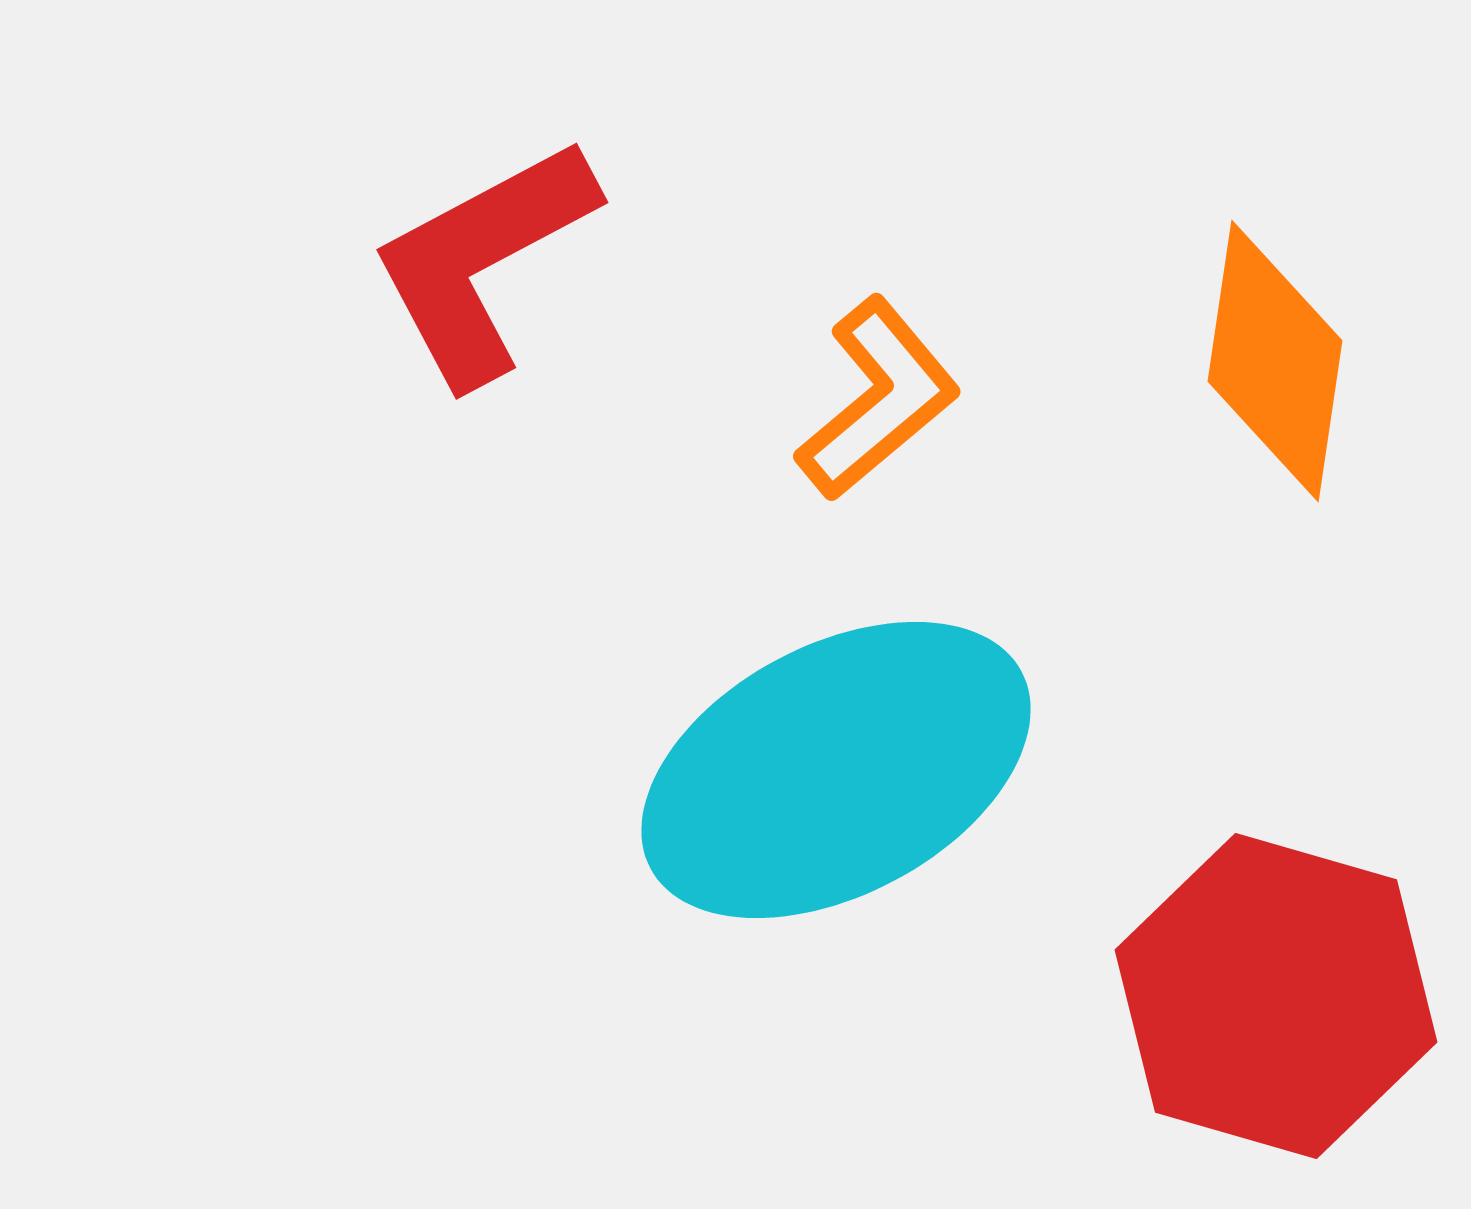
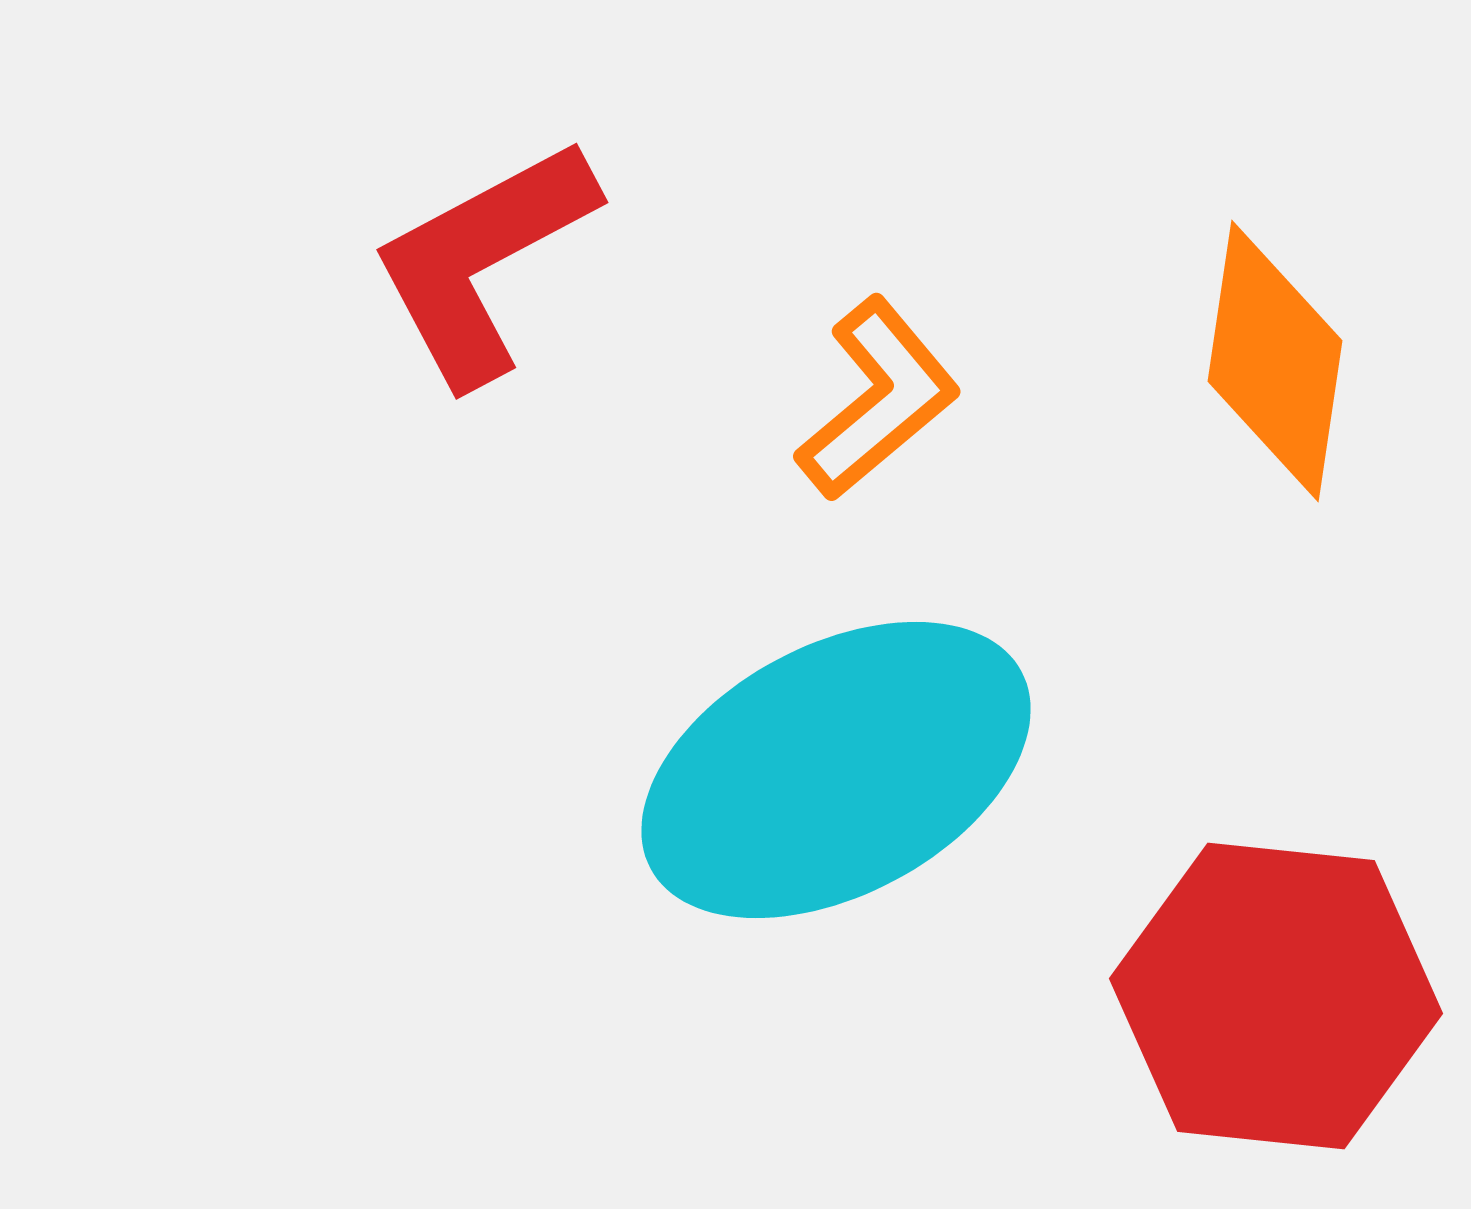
red hexagon: rotated 10 degrees counterclockwise
